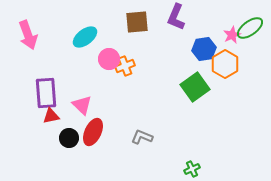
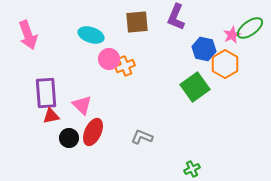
cyan ellipse: moved 6 px right, 2 px up; rotated 55 degrees clockwise
blue hexagon: rotated 20 degrees clockwise
